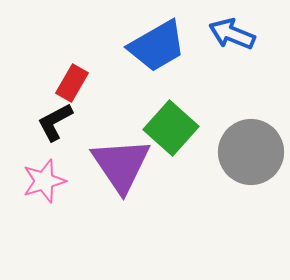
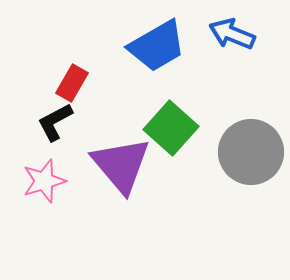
purple triangle: rotated 6 degrees counterclockwise
